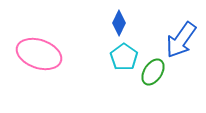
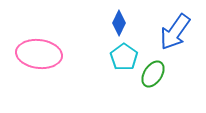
blue arrow: moved 6 px left, 8 px up
pink ellipse: rotated 12 degrees counterclockwise
green ellipse: moved 2 px down
